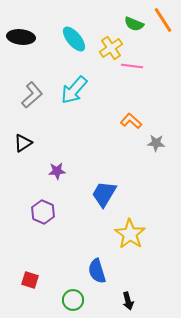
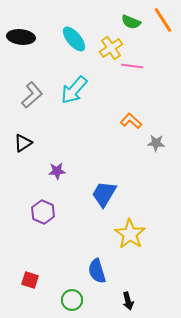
green semicircle: moved 3 px left, 2 px up
green circle: moved 1 px left
